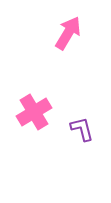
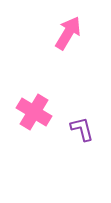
pink cross: rotated 28 degrees counterclockwise
